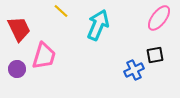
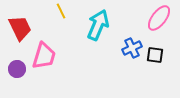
yellow line: rotated 21 degrees clockwise
red trapezoid: moved 1 px right, 1 px up
black square: rotated 18 degrees clockwise
blue cross: moved 2 px left, 22 px up
